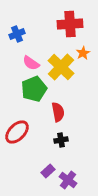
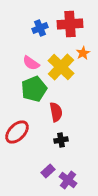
blue cross: moved 23 px right, 6 px up
red semicircle: moved 2 px left
